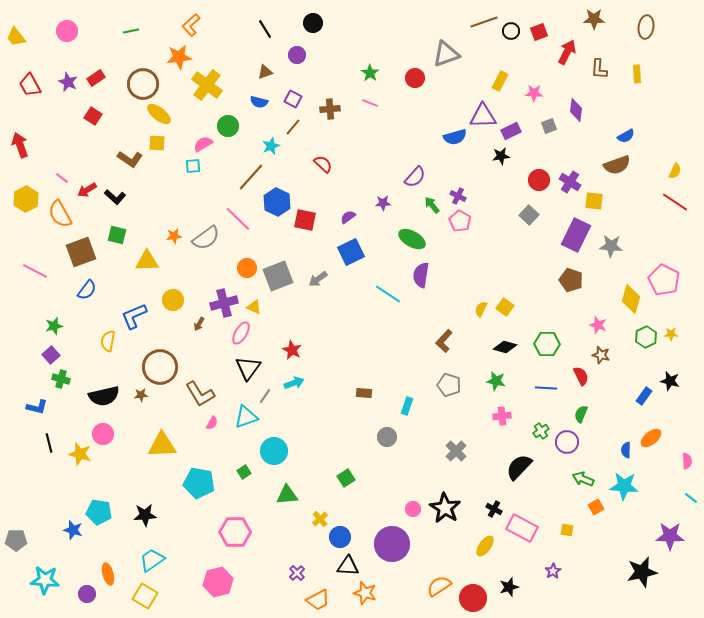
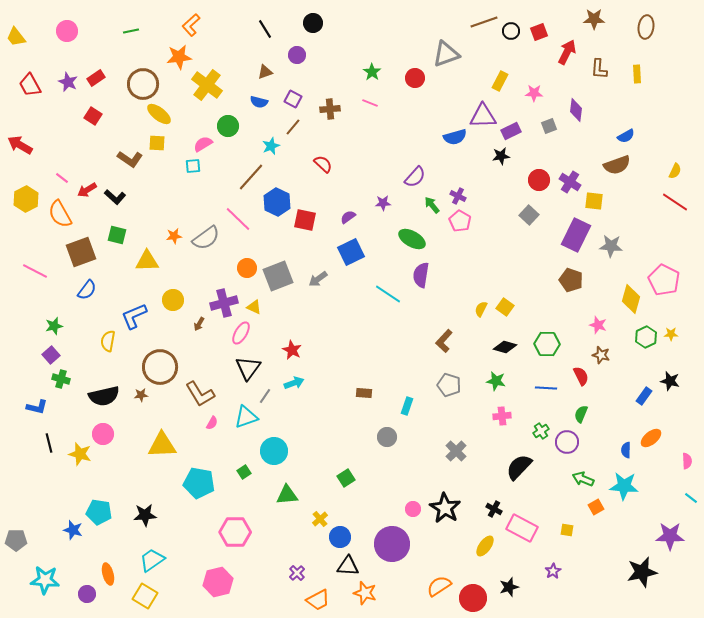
green star at (370, 73): moved 2 px right, 1 px up
red arrow at (20, 145): rotated 40 degrees counterclockwise
